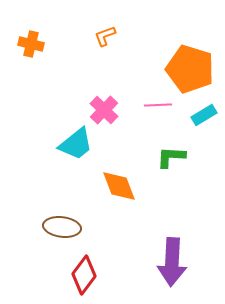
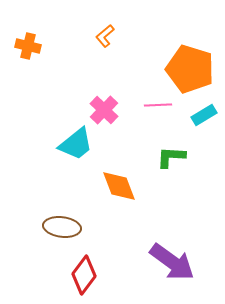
orange L-shape: rotated 20 degrees counterclockwise
orange cross: moved 3 px left, 2 px down
purple arrow: rotated 57 degrees counterclockwise
